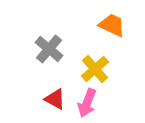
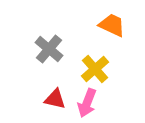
red triangle: rotated 15 degrees counterclockwise
